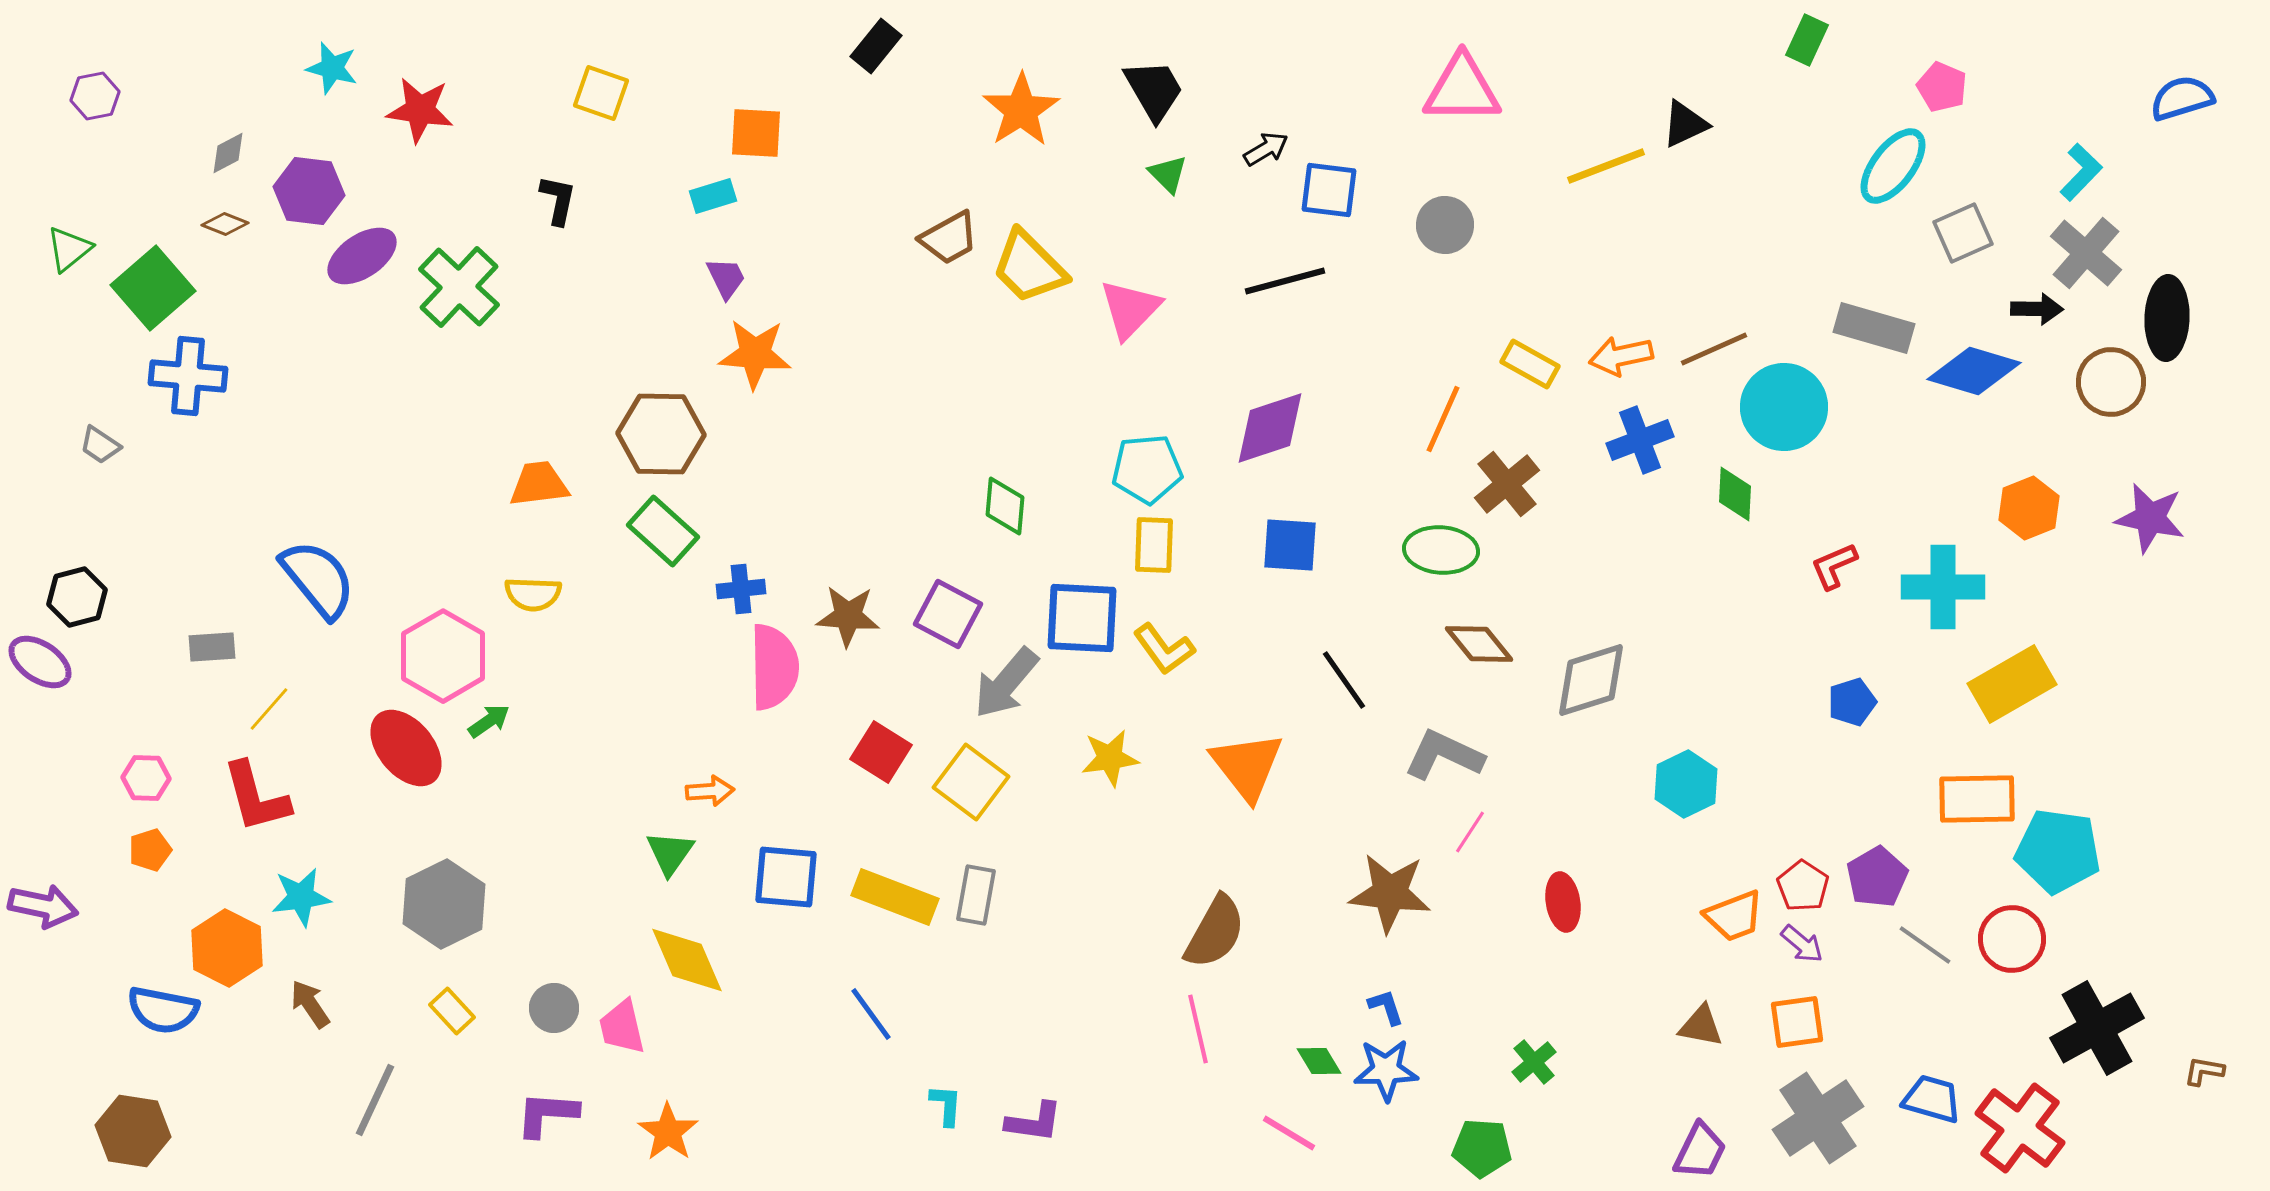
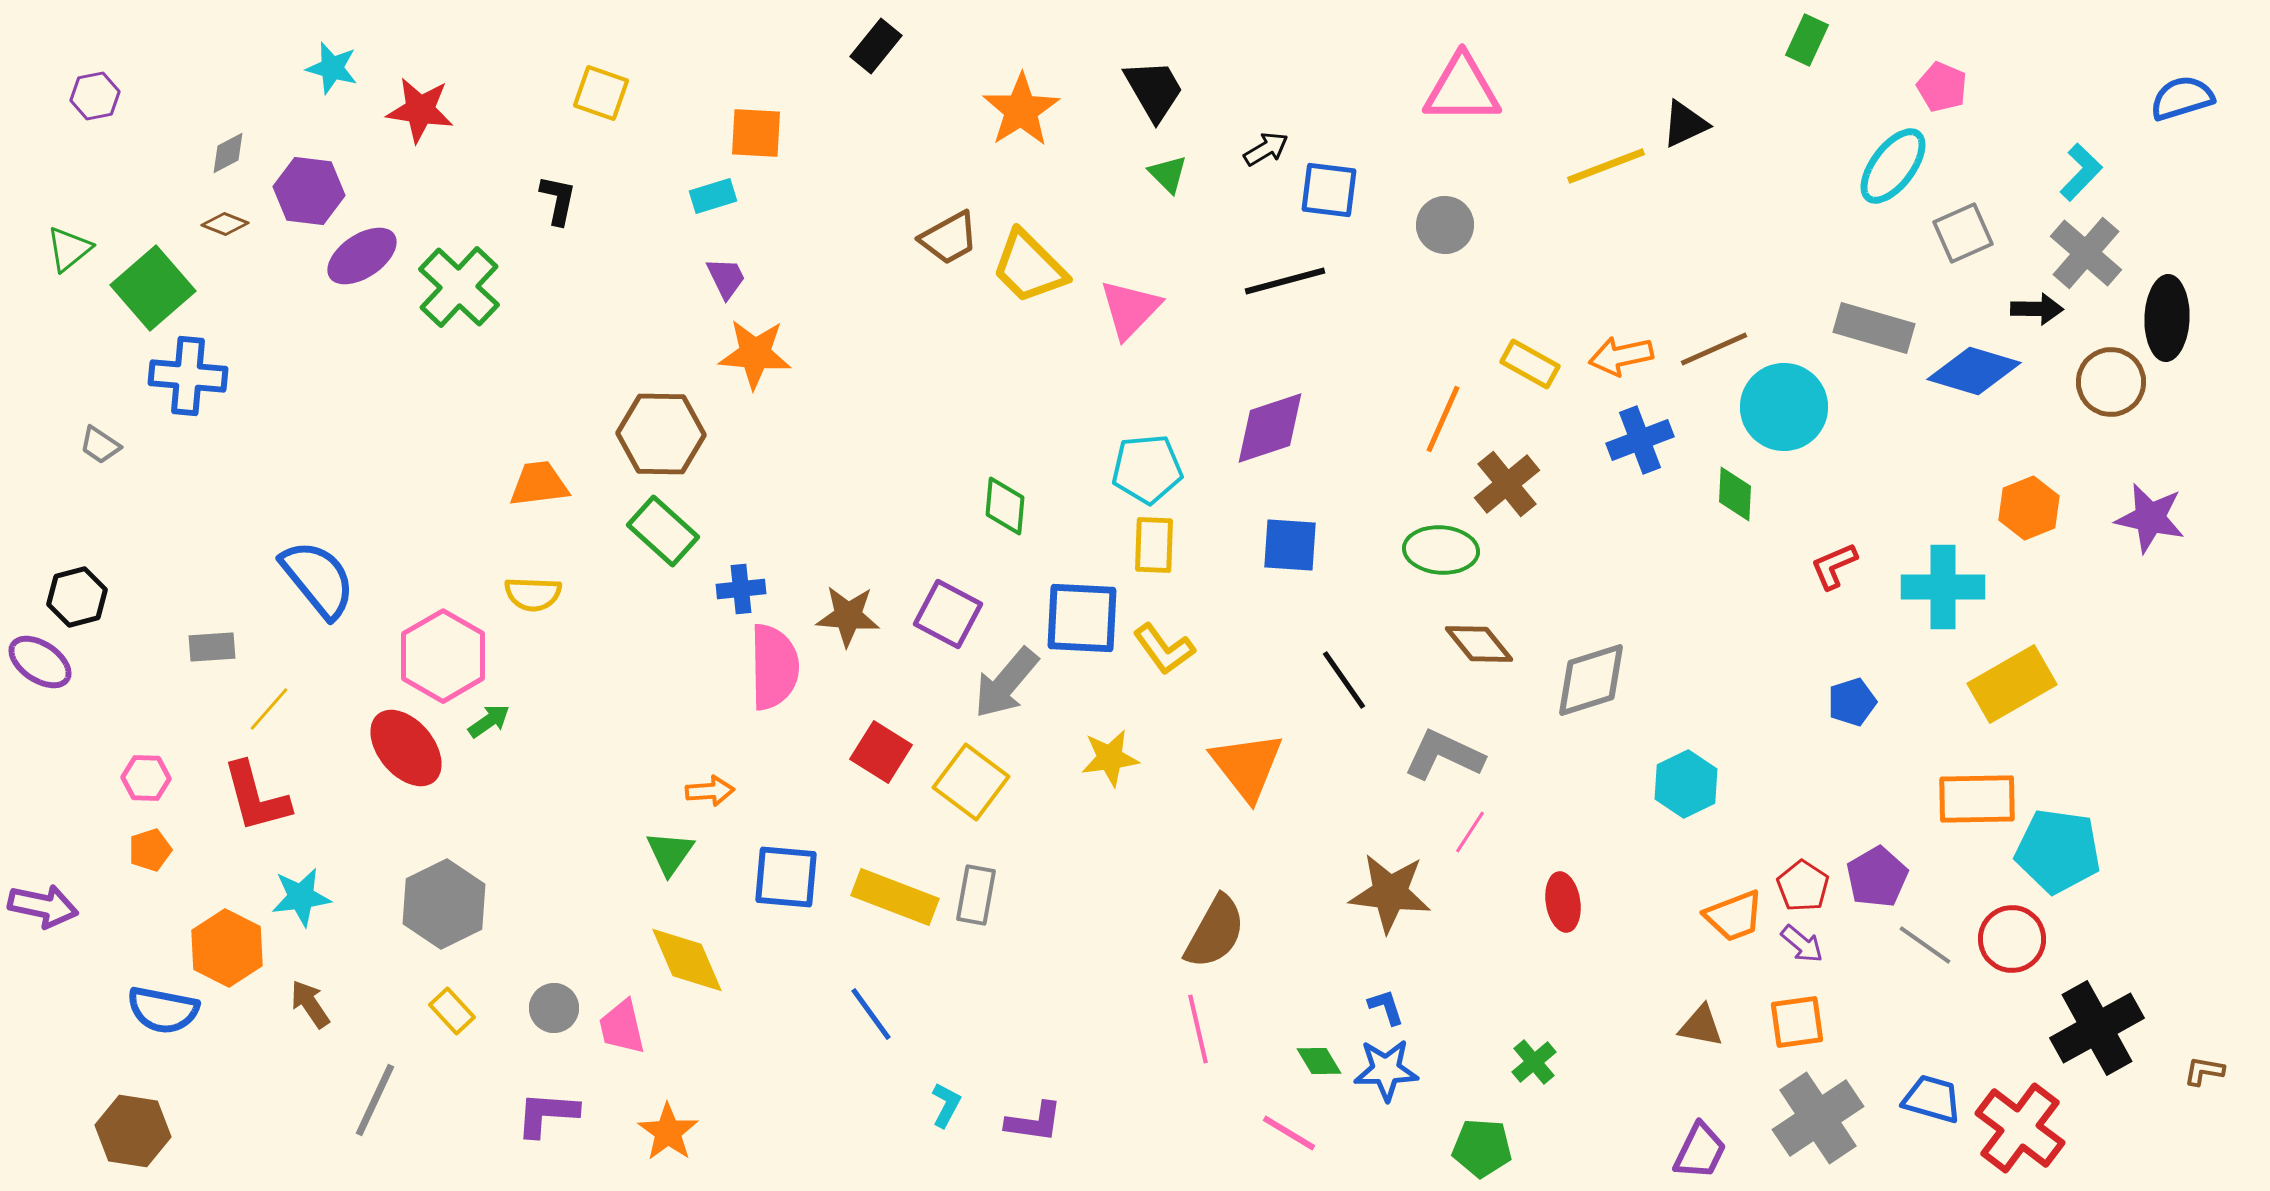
cyan L-shape at (946, 1105): rotated 24 degrees clockwise
